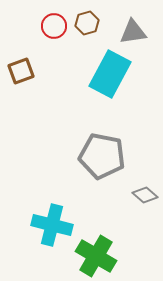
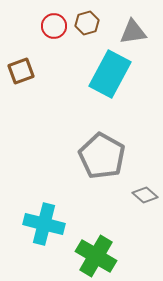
gray pentagon: rotated 18 degrees clockwise
cyan cross: moved 8 px left, 1 px up
